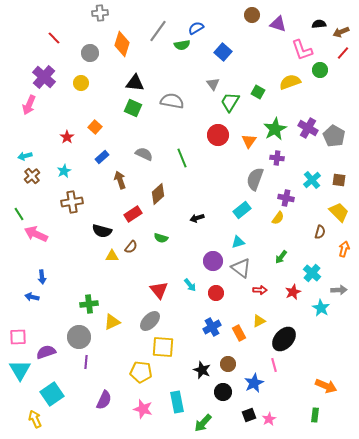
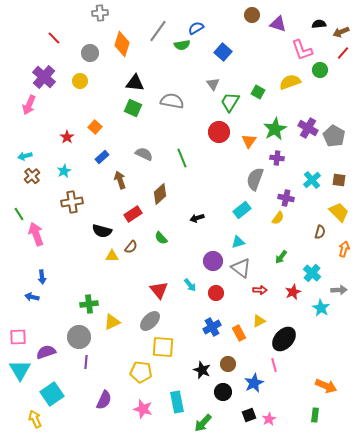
yellow circle at (81, 83): moved 1 px left, 2 px up
red circle at (218, 135): moved 1 px right, 3 px up
brown diamond at (158, 194): moved 2 px right
pink arrow at (36, 234): rotated 45 degrees clockwise
green semicircle at (161, 238): rotated 32 degrees clockwise
